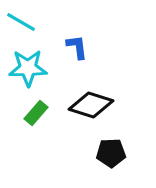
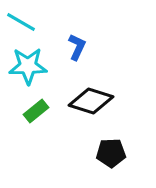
blue L-shape: rotated 32 degrees clockwise
cyan star: moved 2 px up
black diamond: moved 4 px up
green rectangle: moved 2 px up; rotated 10 degrees clockwise
